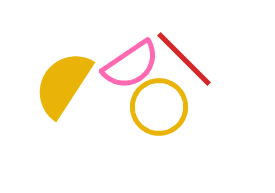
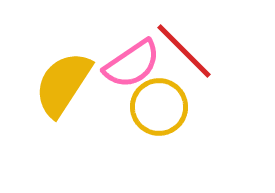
red line: moved 8 px up
pink semicircle: moved 1 px right, 1 px up
